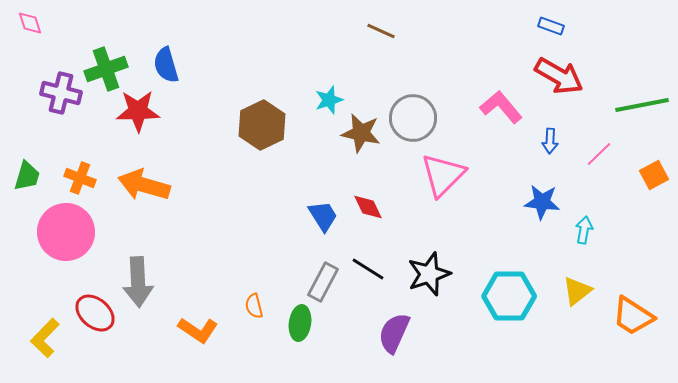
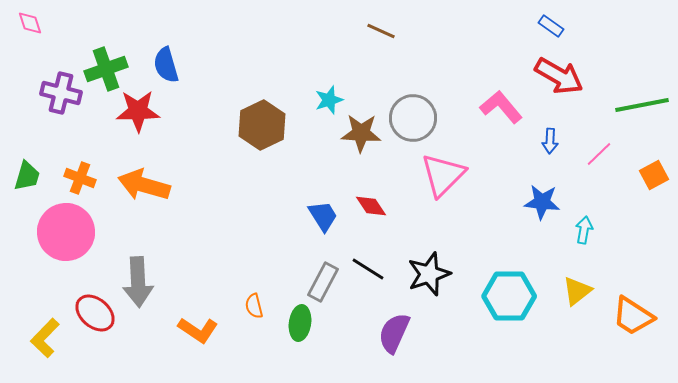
blue rectangle: rotated 15 degrees clockwise
brown star: rotated 9 degrees counterclockwise
red diamond: moved 3 px right, 1 px up; rotated 8 degrees counterclockwise
